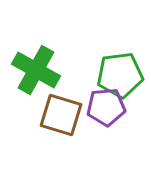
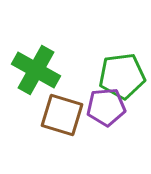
green pentagon: moved 2 px right, 1 px down
brown square: moved 1 px right
